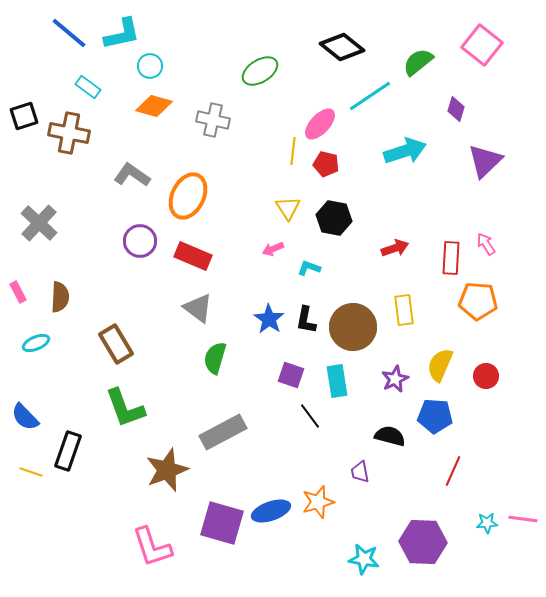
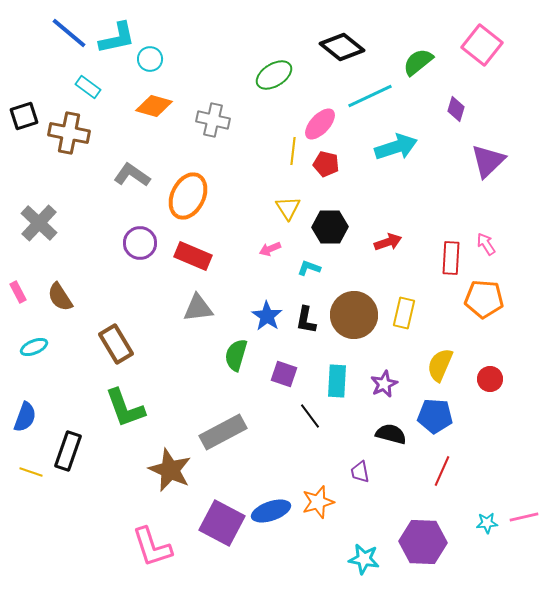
cyan L-shape at (122, 34): moved 5 px left, 4 px down
cyan circle at (150, 66): moved 7 px up
green ellipse at (260, 71): moved 14 px right, 4 px down
cyan line at (370, 96): rotated 9 degrees clockwise
cyan arrow at (405, 151): moved 9 px left, 4 px up
purple triangle at (485, 161): moved 3 px right
black hexagon at (334, 218): moved 4 px left, 9 px down; rotated 12 degrees counterclockwise
purple circle at (140, 241): moved 2 px down
red arrow at (395, 248): moved 7 px left, 6 px up
pink arrow at (273, 249): moved 3 px left
brown semicircle at (60, 297): rotated 144 degrees clockwise
orange pentagon at (478, 301): moved 6 px right, 2 px up
gray triangle at (198, 308): rotated 44 degrees counterclockwise
yellow rectangle at (404, 310): moved 3 px down; rotated 20 degrees clockwise
blue star at (269, 319): moved 2 px left, 3 px up
brown circle at (353, 327): moved 1 px right, 12 px up
cyan ellipse at (36, 343): moved 2 px left, 4 px down
green semicircle at (215, 358): moved 21 px right, 3 px up
purple square at (291, 375): moved 7 px left, 1 px up
red circle at (486, 376): moved 4 px right, 3 px down
purple star at (395, 379): moved 11 px left, 5 px down
cyan rectangle at (337, 381): rotated 12 degrees clockwise
blue semicircle at (25, 417): rotated 116 degrees counterclockwise
black semicircle at (390, 436): moved 1 px right, 2 px up
brown star at (167, 470): moved 3 px right; rotated 27 degrees counterclockwise
red line at (453, 471): moved 11 px left
pink line at (523, 519): moved 1 px right, 2 px up; rotated 20 degrees counterclockwise
purple square at (222, 523): rotated 12 degrees clockwise
